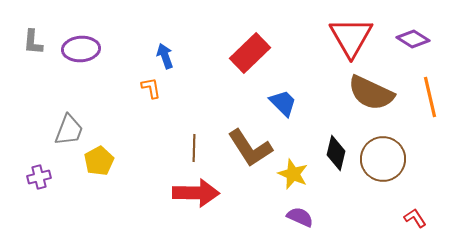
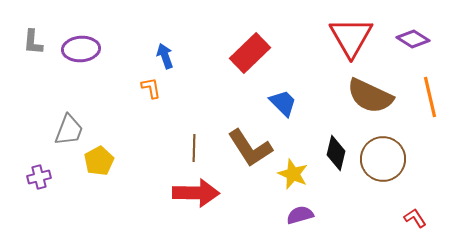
brown semicircle: moved 1 px left, 3 px down
purple semicircle: moved 2 px up; rotated 40 degrees counterclockwise
